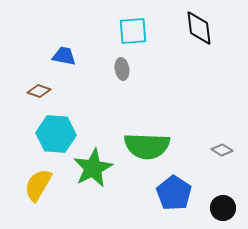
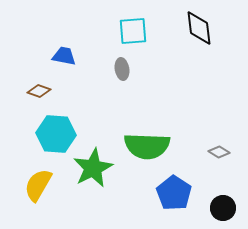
gray diamond: moved 3 px left, 2 px down
